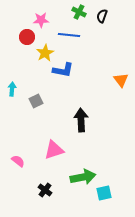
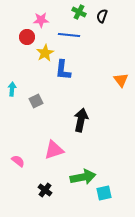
blue L-shape: rotated 85 degrees clockwise
black arrow: rotated 15 degrees clockwise
